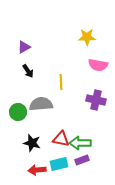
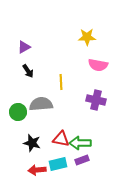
cyan rectangle: moved 1 px left
